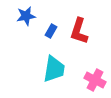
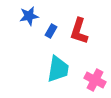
blue star: moved 3 px right
cyan trapezoid: moved 4 px right
